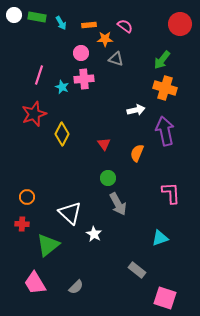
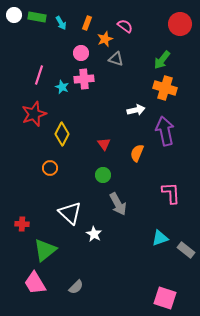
orange rectangle: moved 2 px left, 2 px up; rotated 64 degrees counterclockwise
orange star: rotated 21 degrees counterclockwise
green circle: moved 5 px left, 3 px up
orange circle: moved 23 px right, 29 px up
green triangle: moved 3 px left, 5 px down
gray rectangle: moved 49 px right, 20 px up
